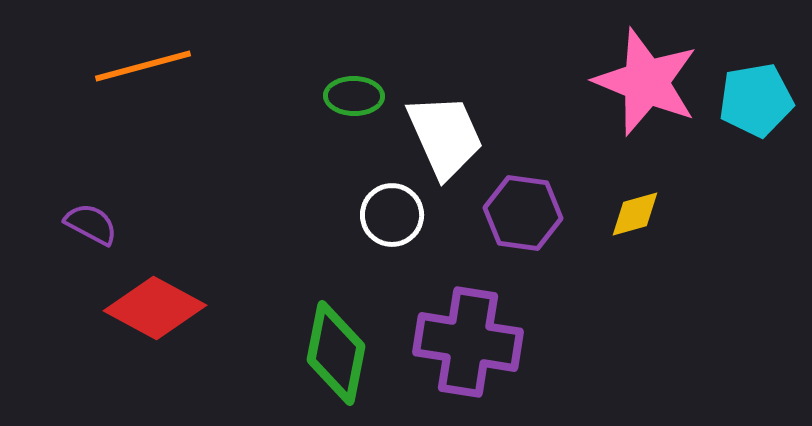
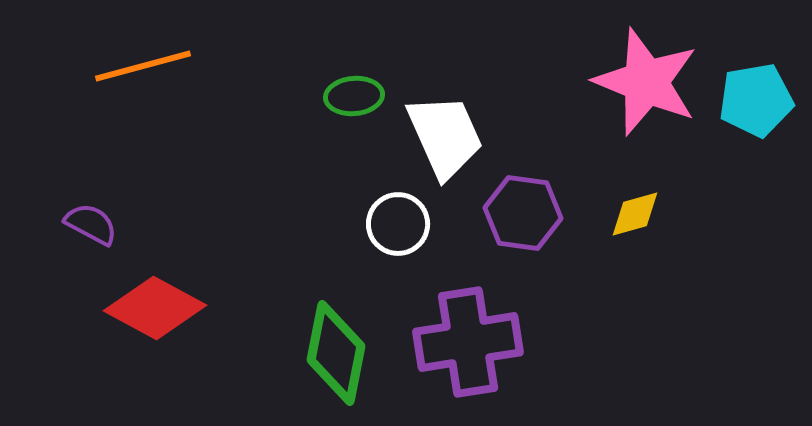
green ellipse: rotated 6 degrees counterclockwise
white circle: moved 6 px right, 9 px down
purple cross: rotated 18 degrees counterclockwise
